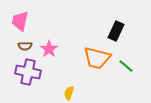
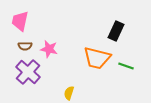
pink star: rotated 24 degrees counterclockwise
green line: rotated 21 degrees counterclockwise
purple cross: rotated 30 degrees clockwise
